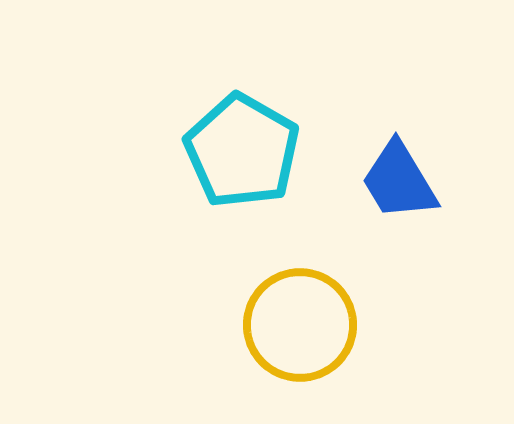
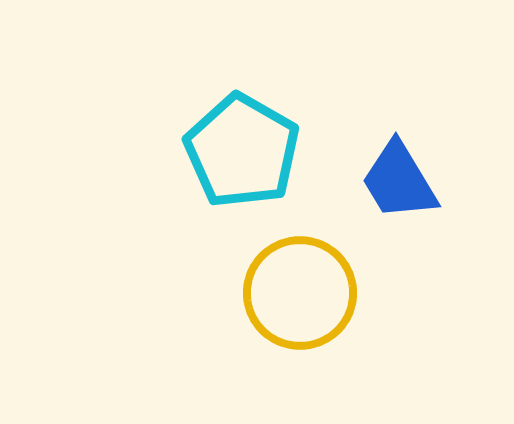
yellow circle: moved 32 px up
